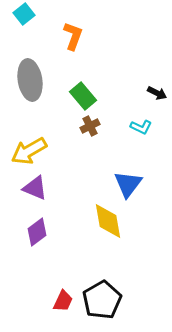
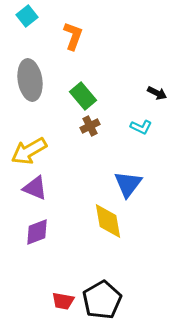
cyan square: moved 3 px right, 2 px down
purple diamond: rotated 16 degrees clockwise
red trapezoid: rotated 75 degrees clockwise
